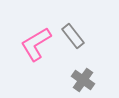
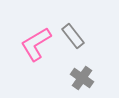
gray cross: moved 1 px left, 2 px up
